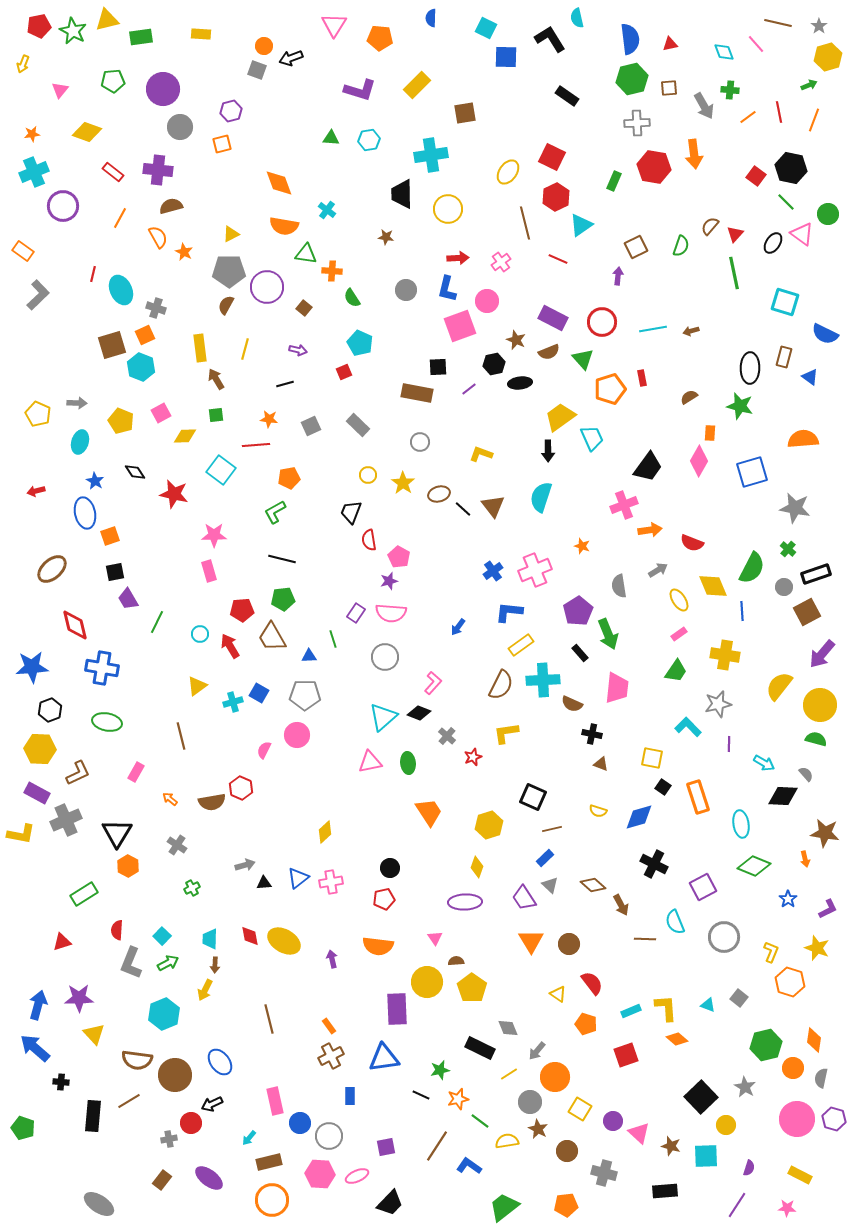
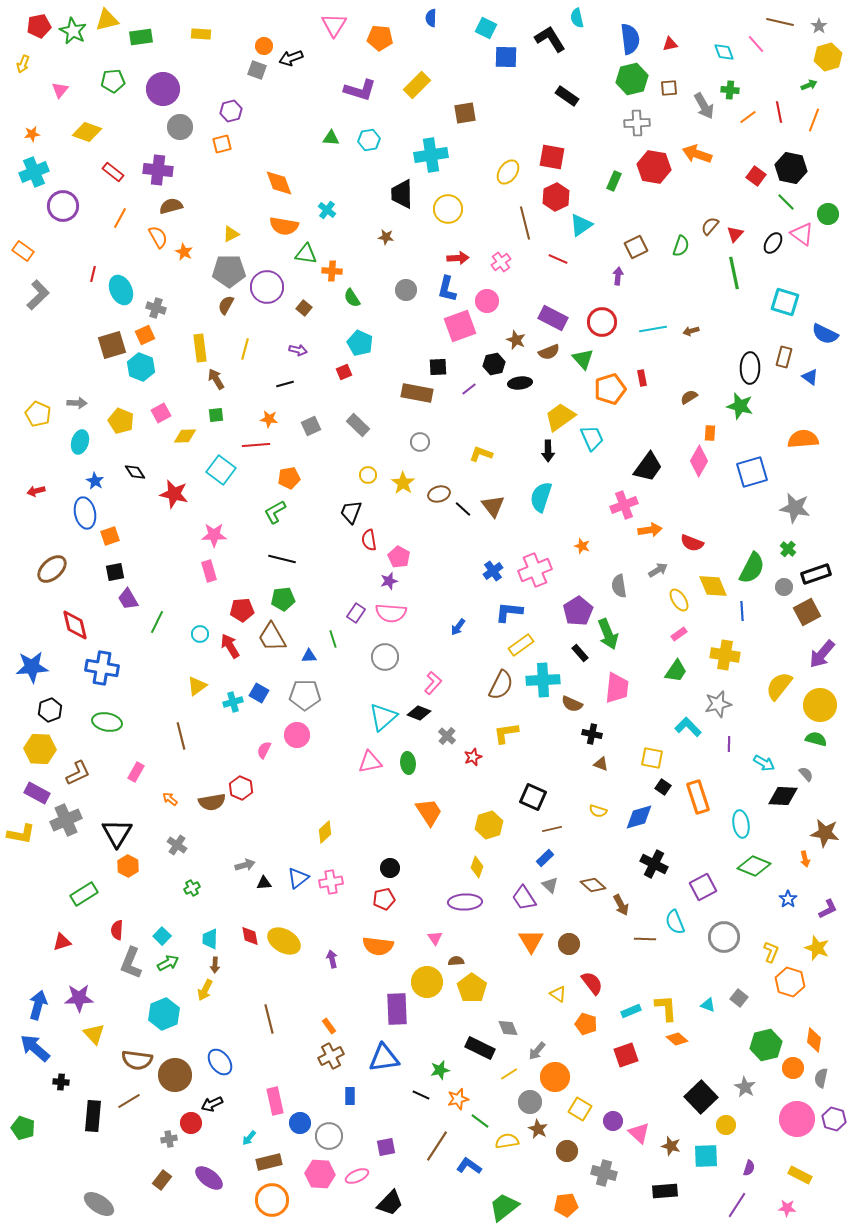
brown line at (778, 23): moved 2 px right, 1 px up
orange arrow at (694, 154): moved 3 px right; rotated 116 degrees clockwise
red square at (552, 157): rotated 16 degrees counterclockwise
